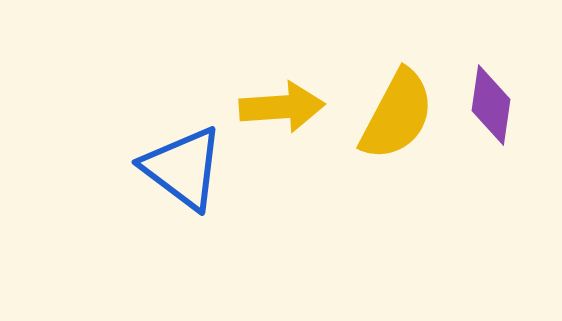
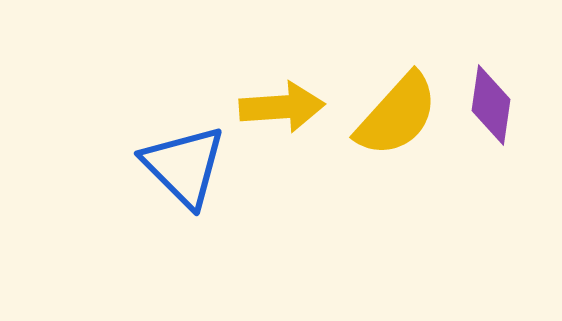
yellow semicircle: rotated 14 degrees clockwise
blue triangle: moved 1 px right, 2 px up; rotated 8 degrees clockwise
